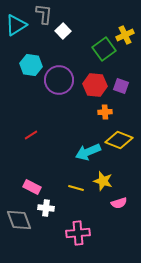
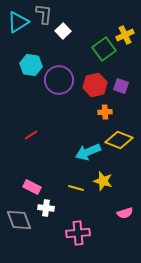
cyan triangle: moved 2 px right, 3 px up
red hexagon: rotated 20 degrees counterclockwise
pink semicircle: moved 6 px right, 10 px down
